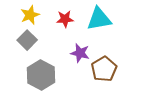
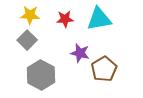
yellow star: rotated 24 degrees clockwise
